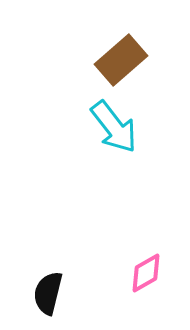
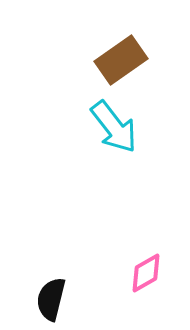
brown rectangle: rotated 6 degrees clockwise
black semicircle: moved 3 px right, 6 px down
